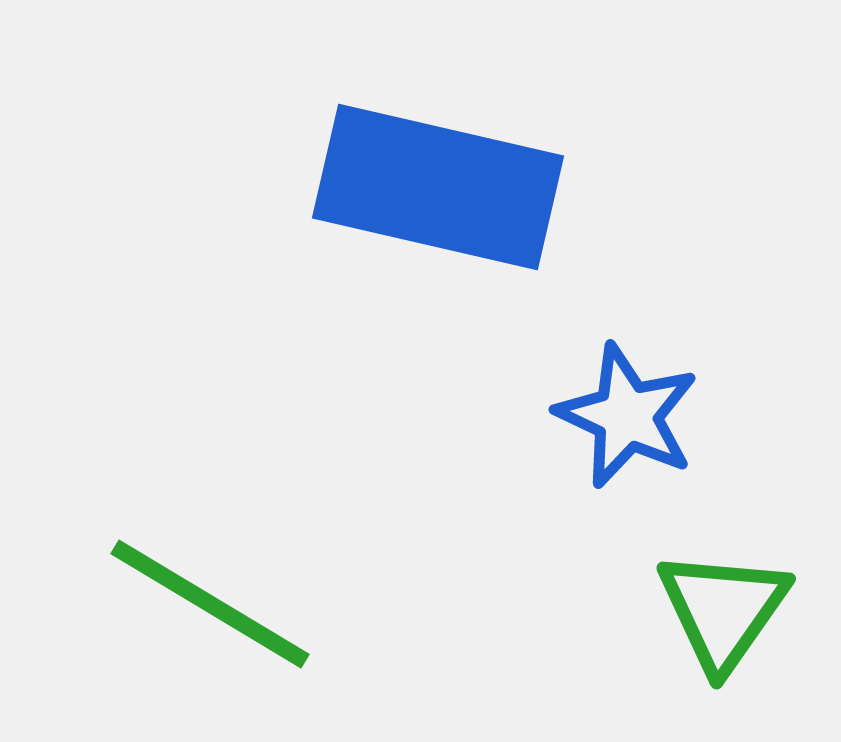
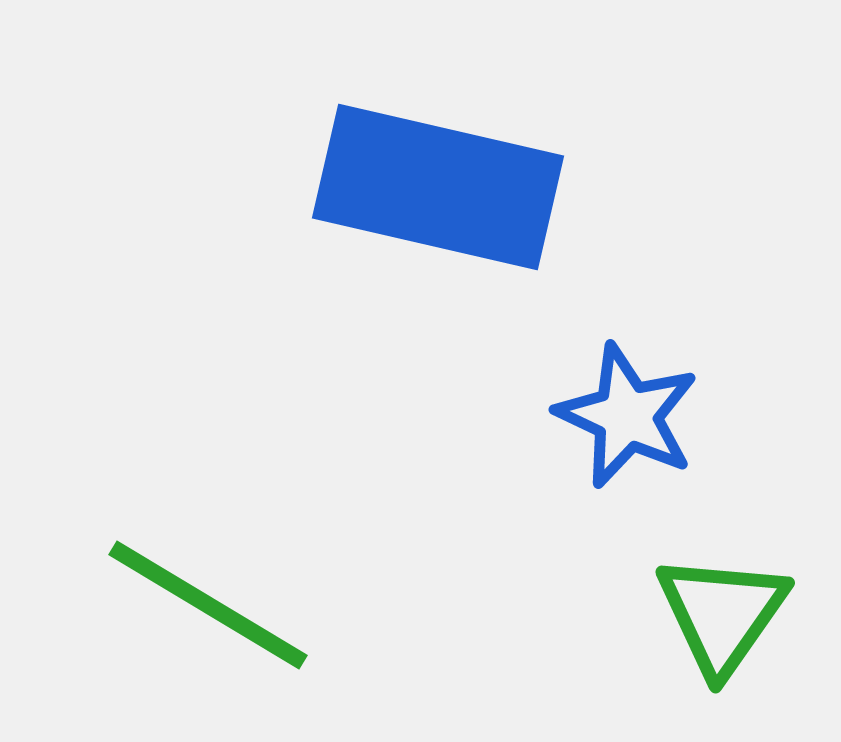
green line: moved 2 px left, 1 px down
green triangle: moved 1 px left, 4 px down
